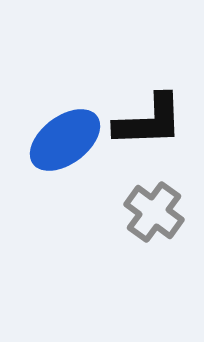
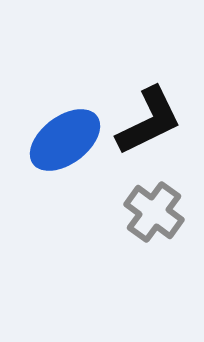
black L-shape: rotated 24 degrees counterclockwise
